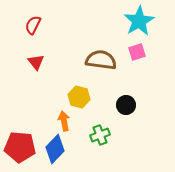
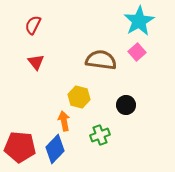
pink square: rotated 24 degrees counterclockwise
